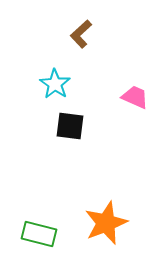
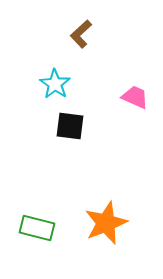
green rectangle: moved 2 px left, 6 px up
